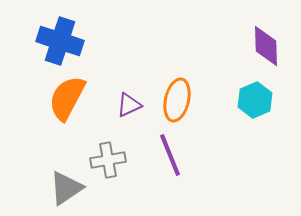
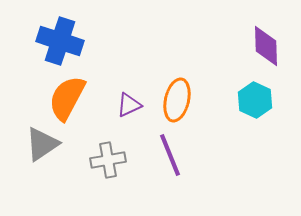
cyan hexagon: rotated 12 degrees counterclockwise
gray triangle: moved 24 px left, 44 px up
